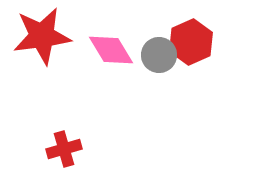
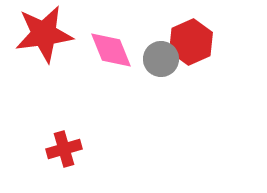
red star: moved 2 px right, 2 px up
pink diamond: rotated 9 degrees clockwise
gray circle: moved 2 px right, 4 px down
